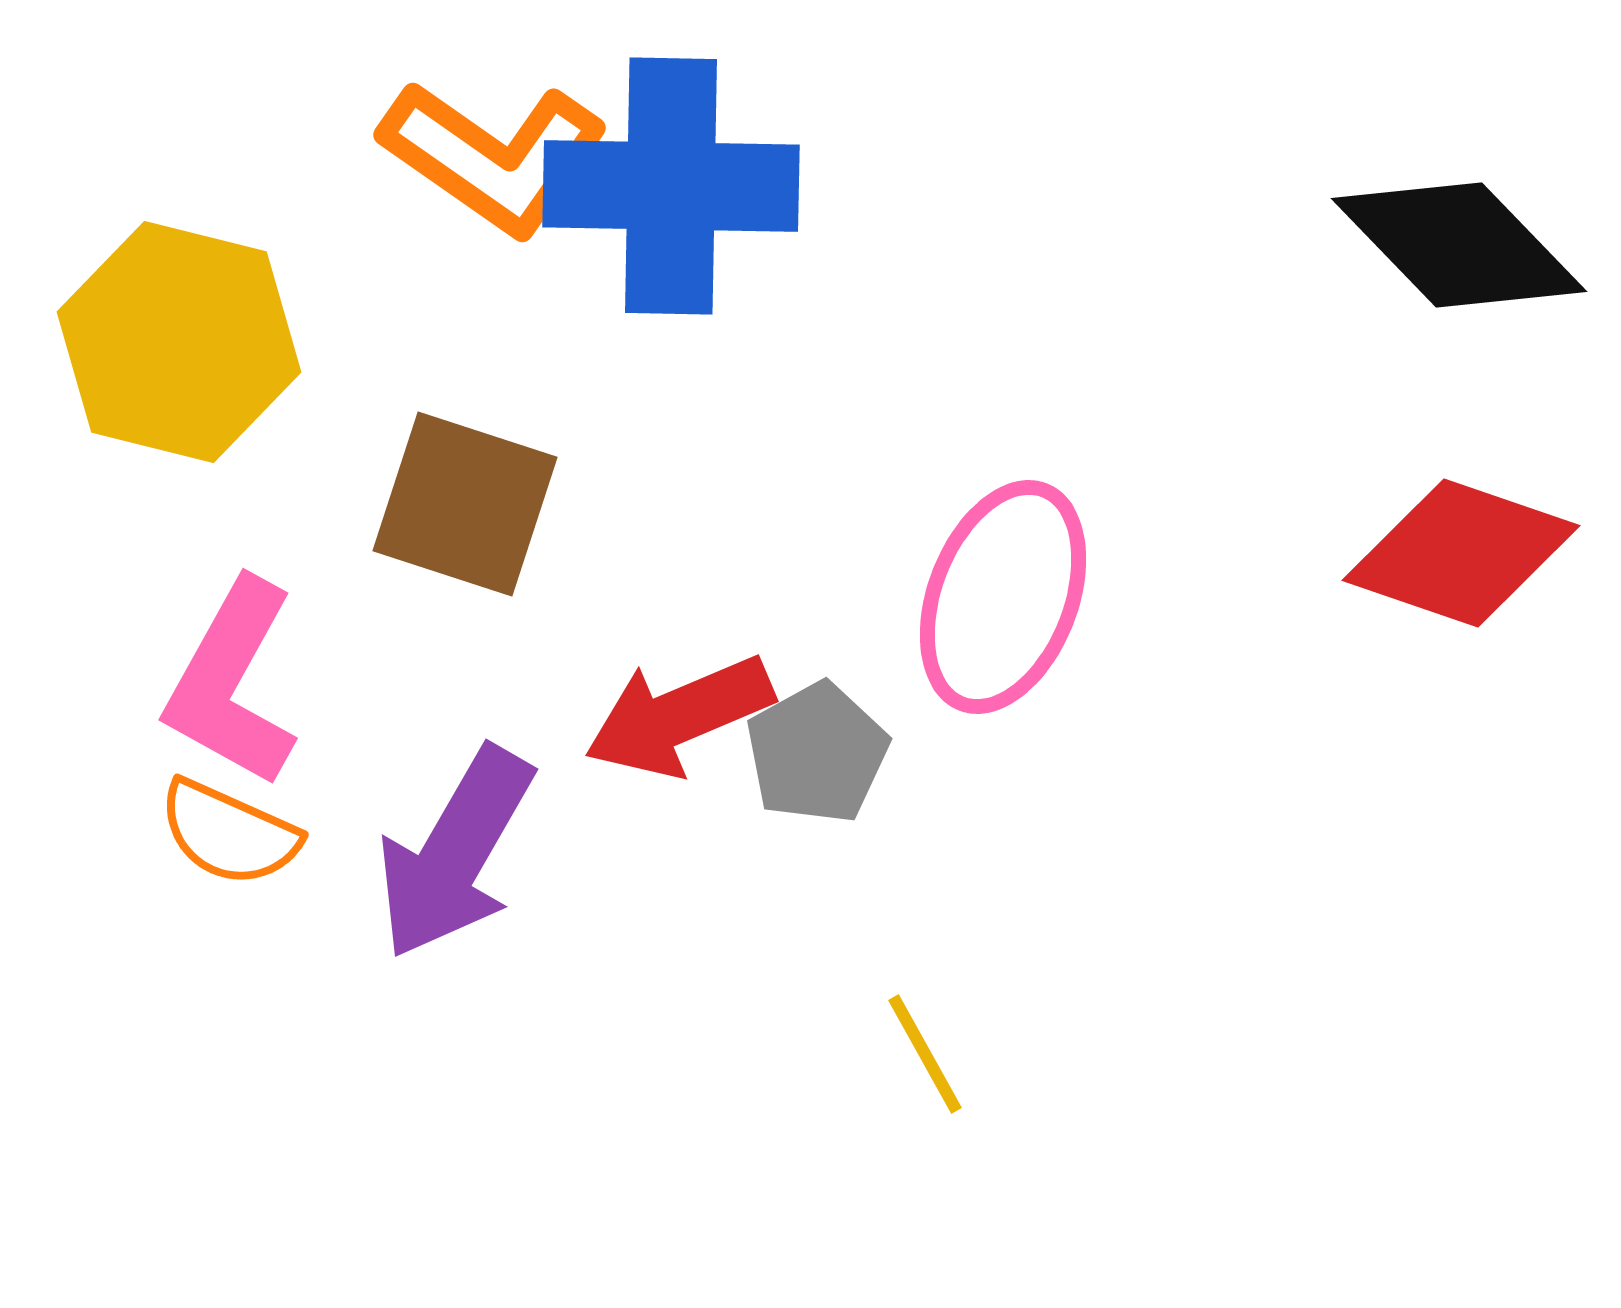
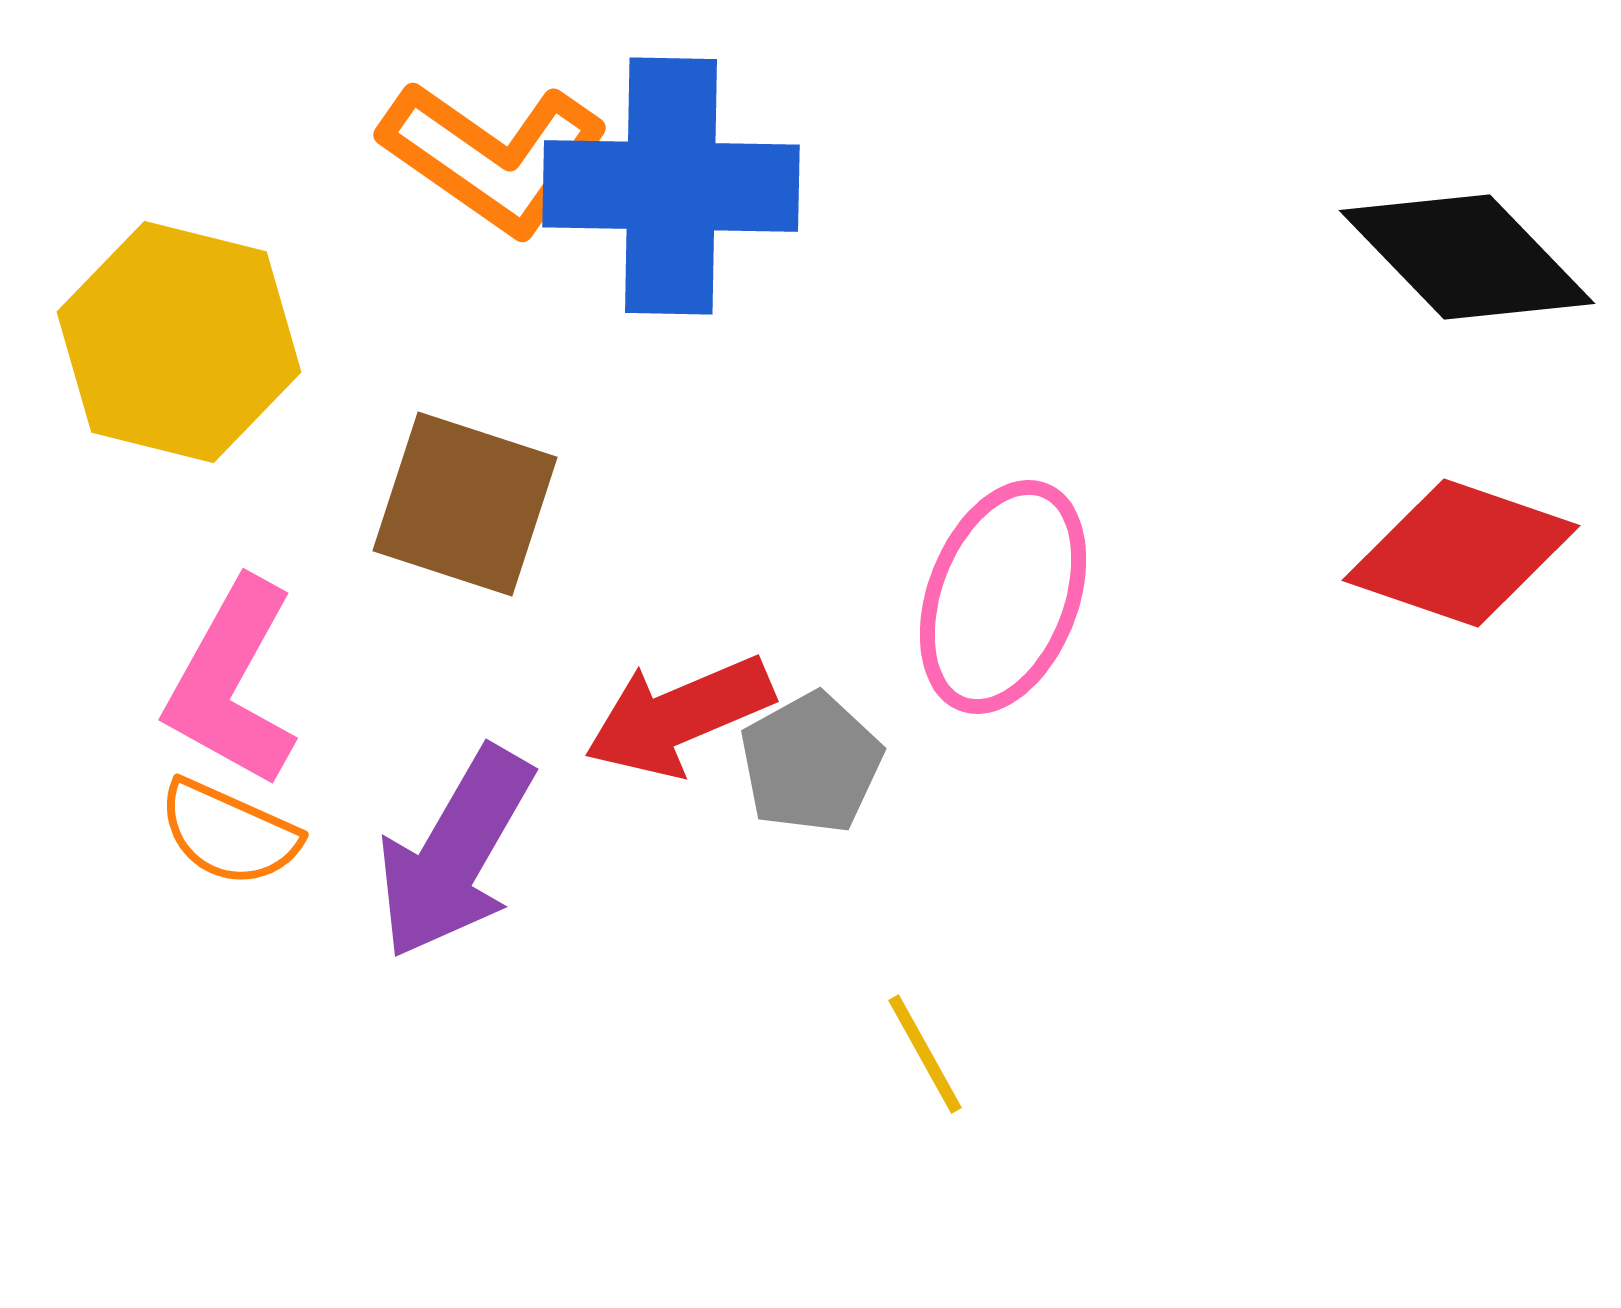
black diamond: moved 8 px right, 12 px down
gray pentagon: moved 6 px left, 10 px down
